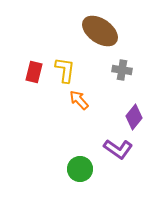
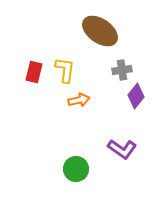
gray cross: rotated 18 degrees counterclockwise
orange arrow: rotated 120 degrees clockwise
purple diamond: moved 2 px right, 21 px up
purple L-shape: moved 4 px right
green circle: moved 4 px left
